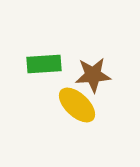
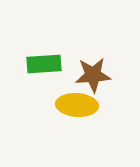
yellow ellipse: rotated 39 degrees counterclockwise
